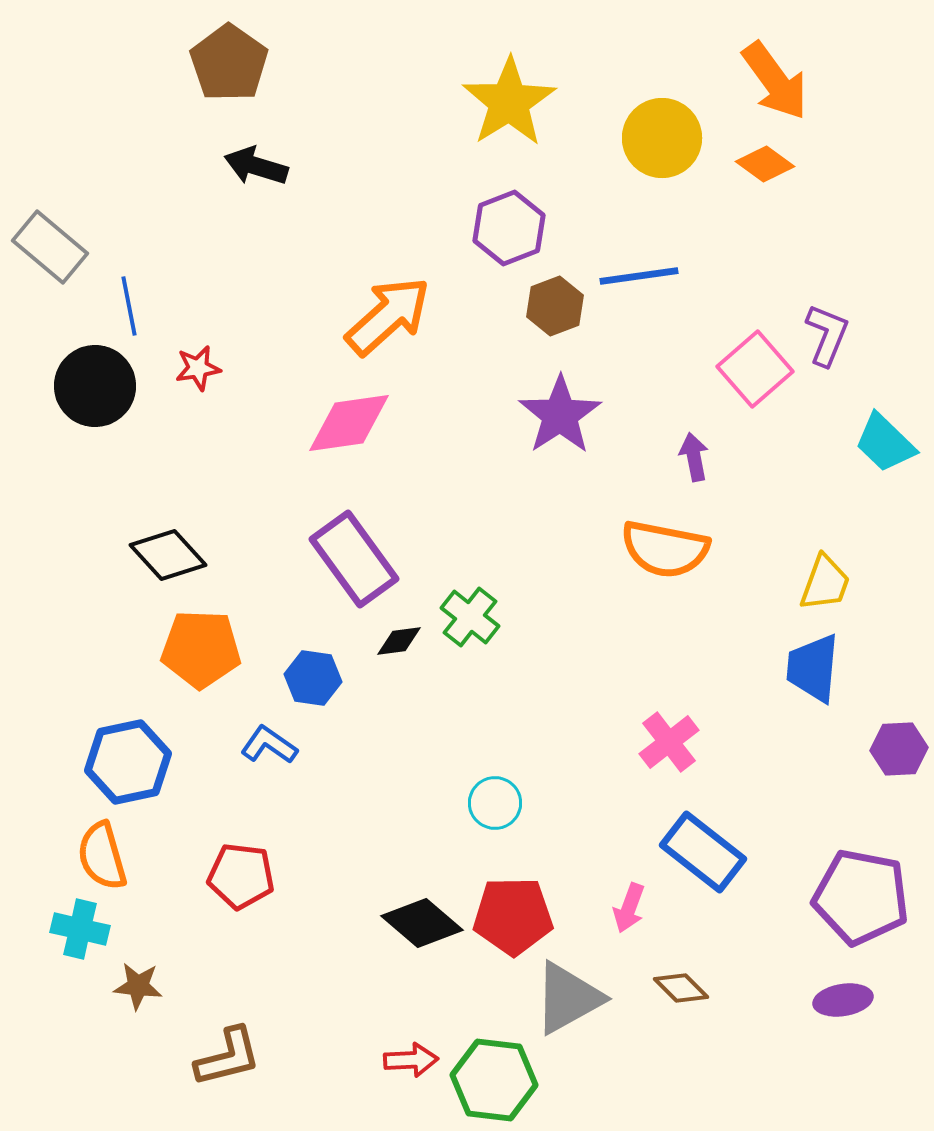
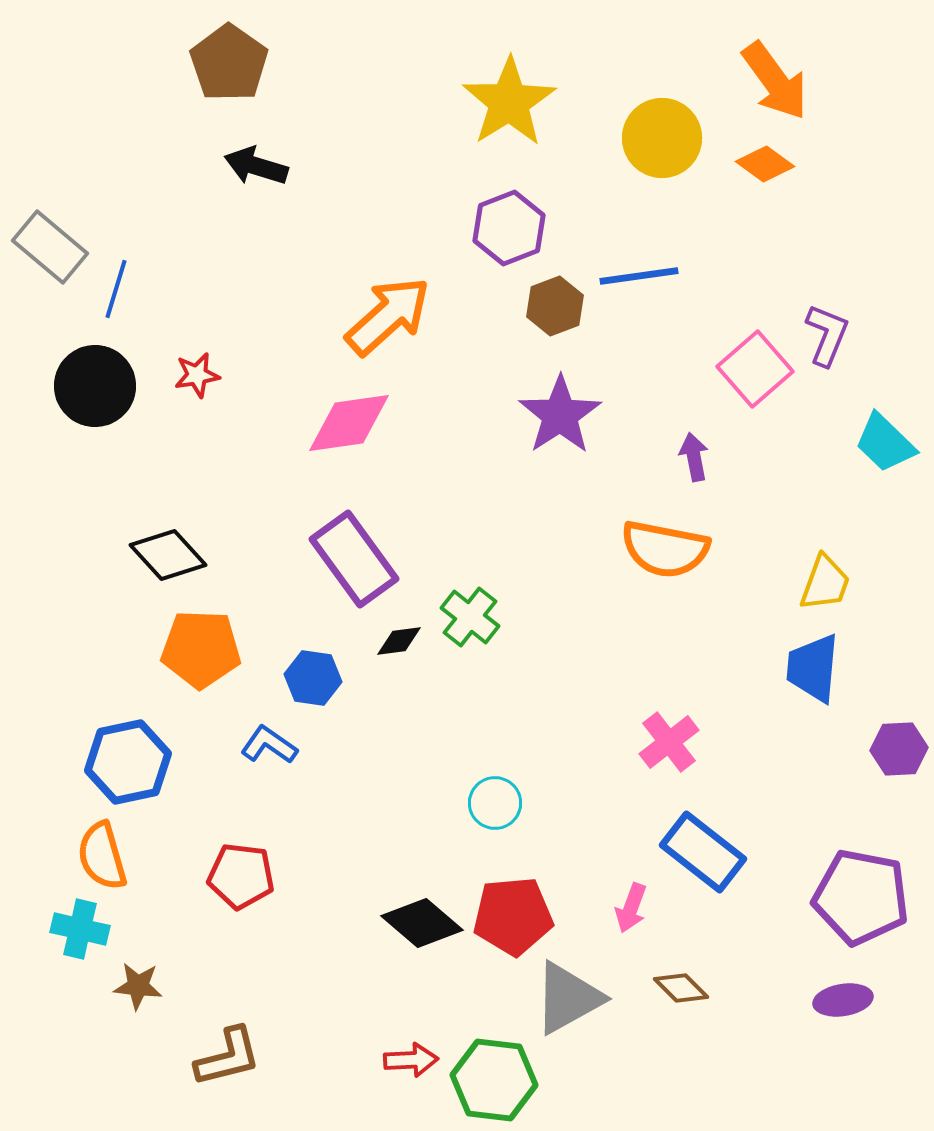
blue line at (129, 306): moved 13 px left, 17 px up; rotated 28 degrees clockwise
red star at (198, 368): moved 1 px left, 7 px down
pink arrow at (629, 908): moved 2 px right
red pentagon at (513, 916): rotated 4 degrees counterclockwise
